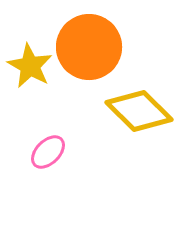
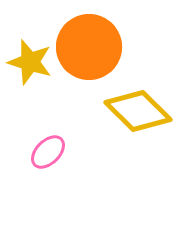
yellow star: moved 4 px up; rotated 12 degrees counterclockwise
yellow diamond: moved 1 px left
